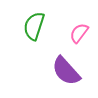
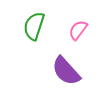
pink semicircle: moved 1 px left, 3 px up
